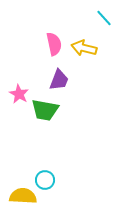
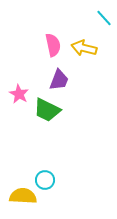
pink semicircle: moved 1 px left, 1 px down
green trapezoid: moved 2 px right; rotated 16 degrees clockwise
